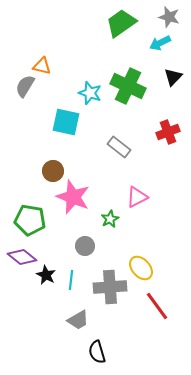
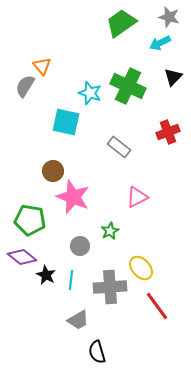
orange triangle: rotated 36 degrees clockwise
green star: moved 12 px down
gray circle: moved 5 px left
